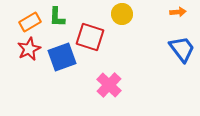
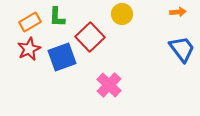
red square: rotated 28 degrees clockwise
